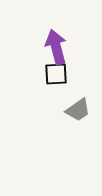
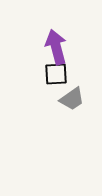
gray trapezoid: moved 6 px left, 11 px up
